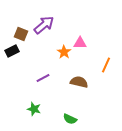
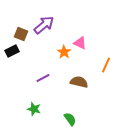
pink triangle: rotated 24 degrees clockwise
green semicircle: rotated 152 degrees counterclockwise
